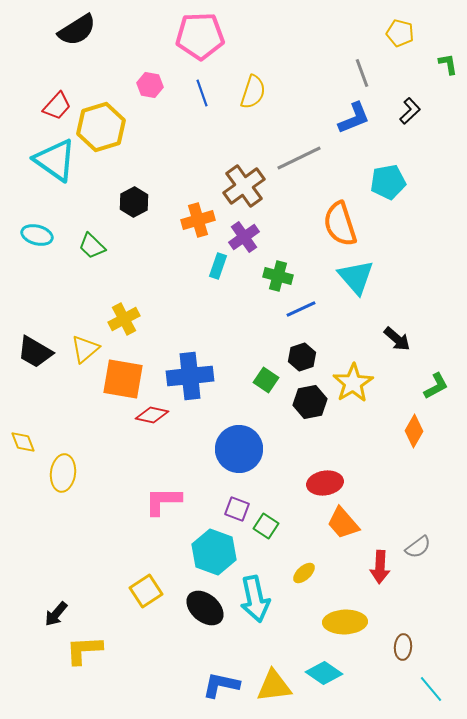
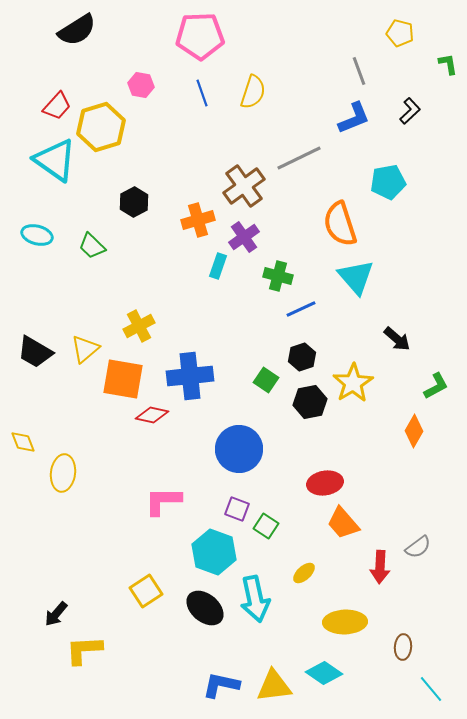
gray line at (362, 73): moved 3 px left, 2 px up
pink hexagon at (150, 85): moved 9 px left
yellow cross at (124, 319): moved 15 px right, 7 px down
